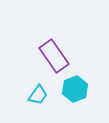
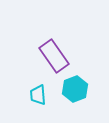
cyan trapezoid: rotated 140 degrees clockwise
